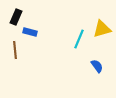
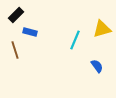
black rectangle: moved 2 px up; rotated 21 degrees clockwise
cyan line: moved 4 px left, 1 px down
brown line: rotated 12 degrees counterclockwise
